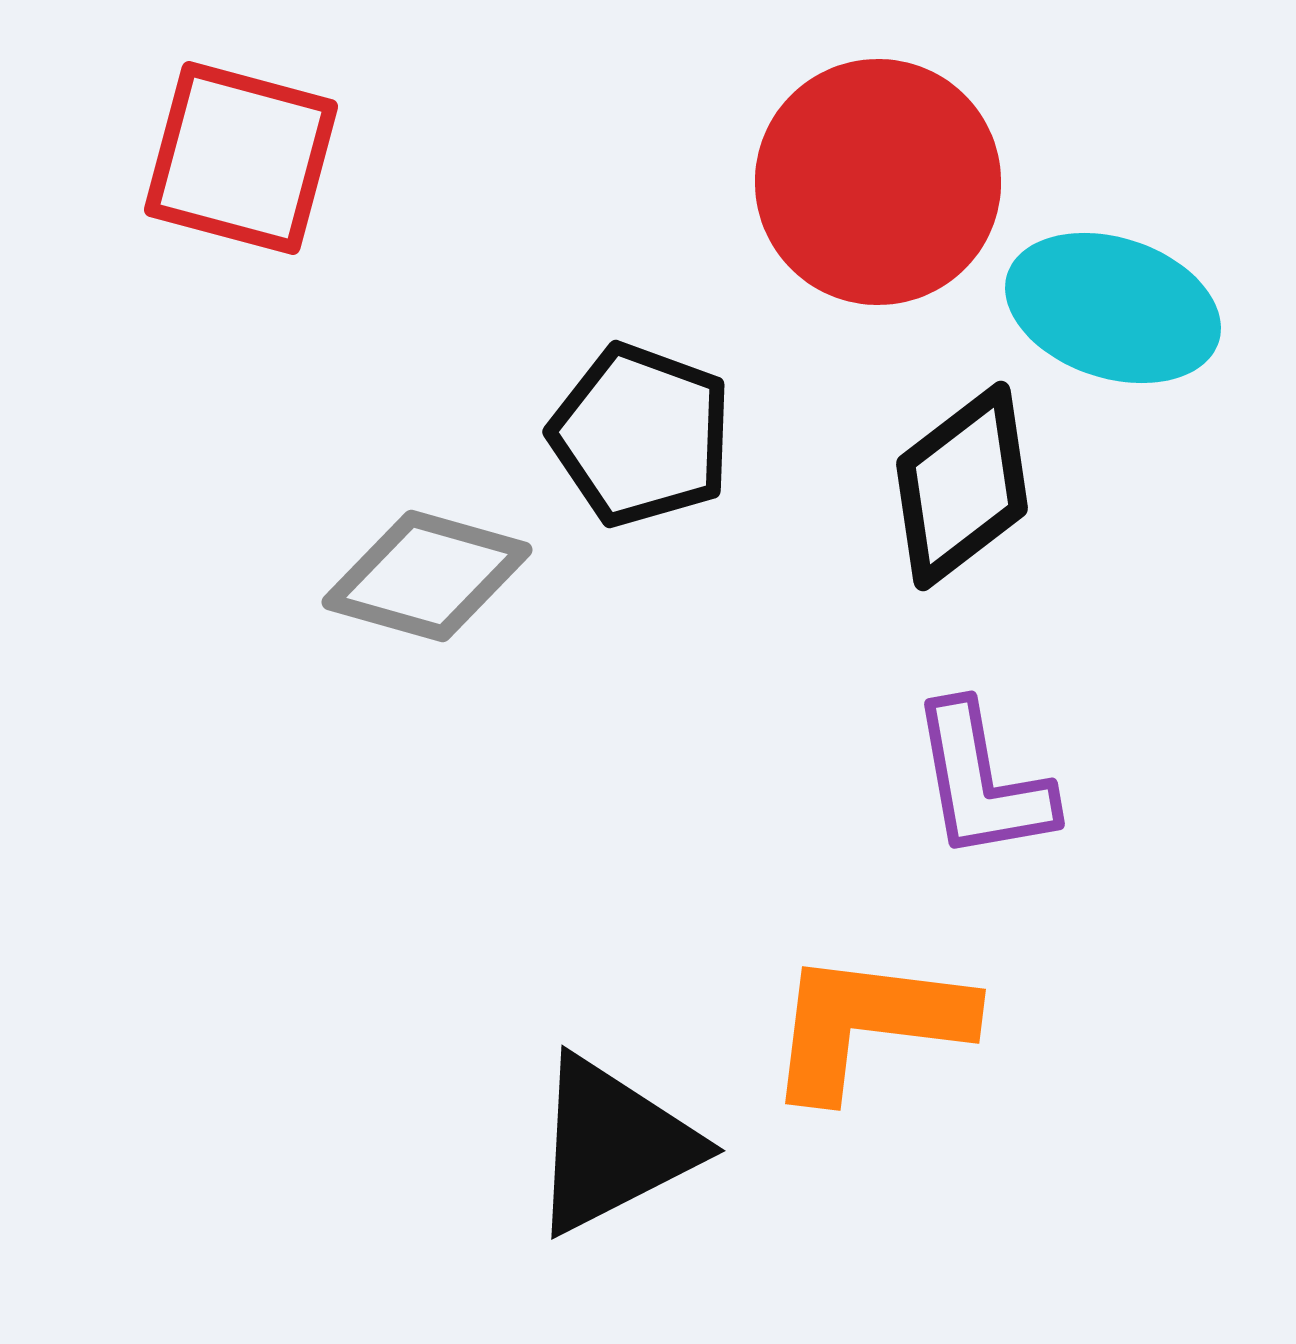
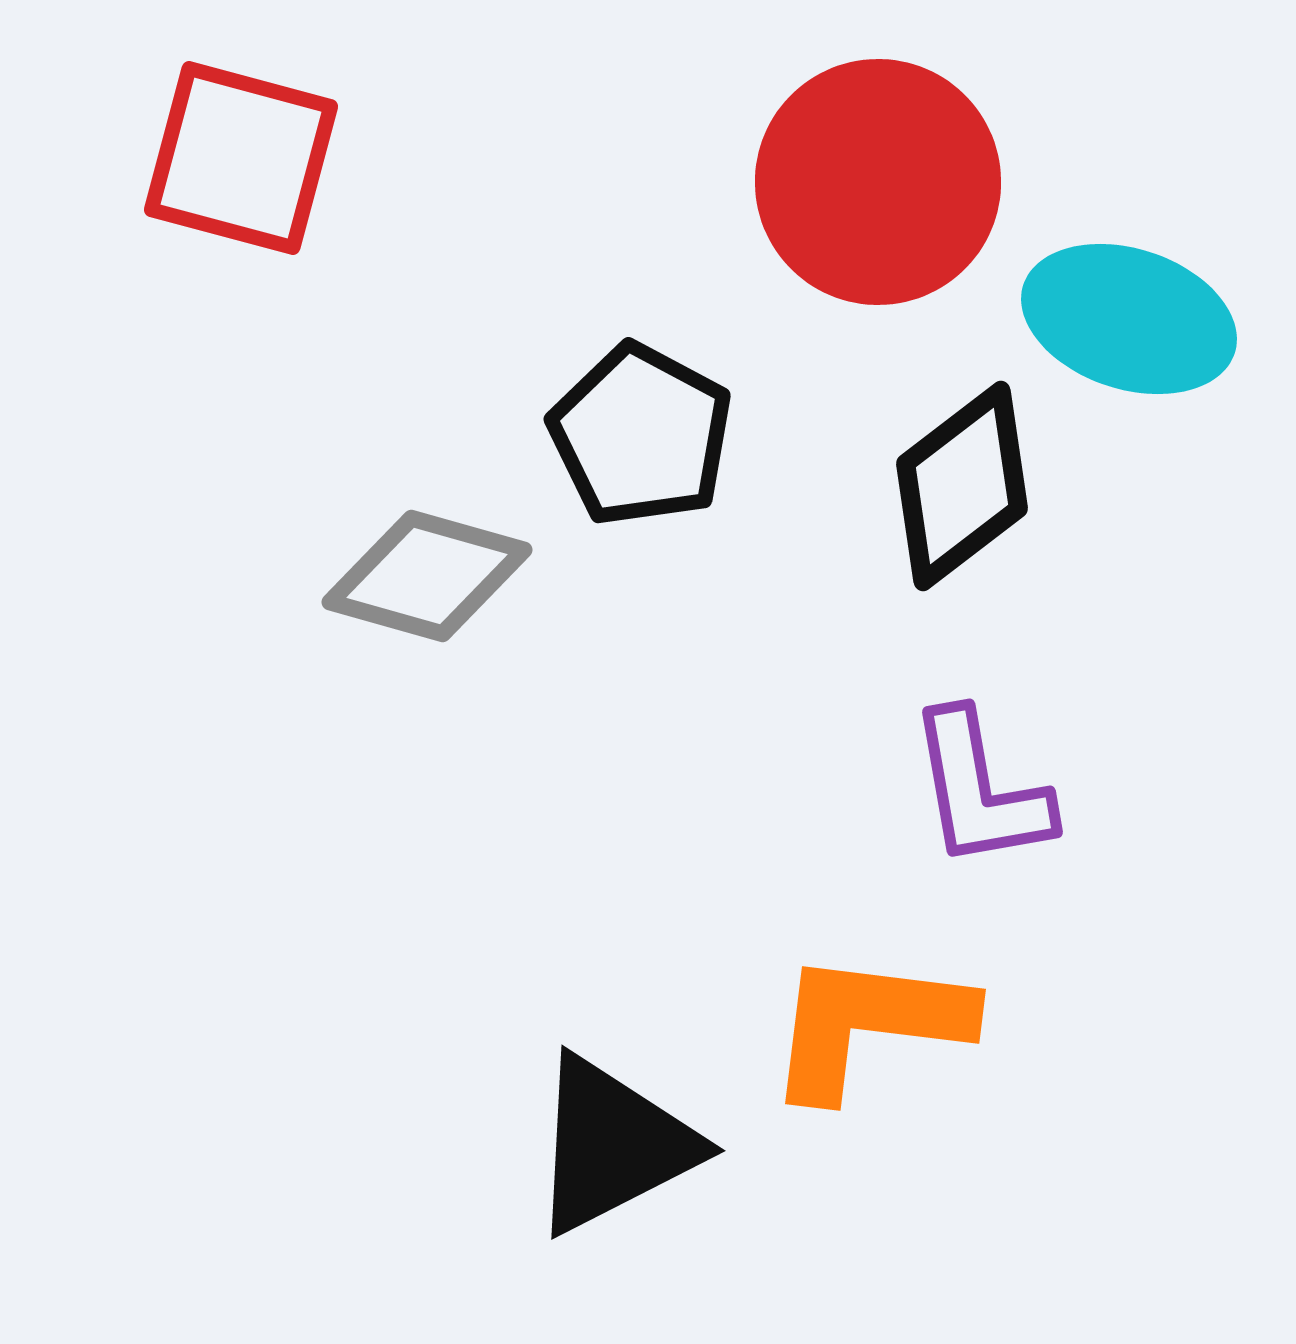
cyan ellipse: moved 16 px right, 11 px down
black pentagon: rotated 8 degrees clockwise
purple L-shape: moved 2 px left, 8 px down
